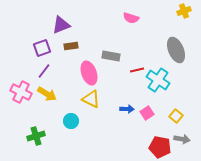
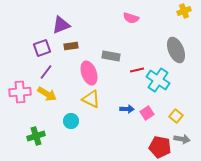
purple line: moved 2 px right, 1 px down
pink cross: moved 1 px left; rotated 30 degrees counterclockwise
